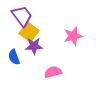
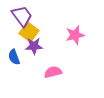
pink star: moved 2 px right, 1 px up
